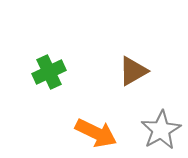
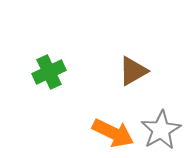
orange arrow: moved 17 px right
